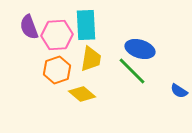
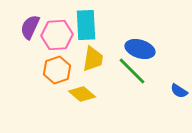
purple semicircle: moved 1 px right; rotated 45 degrees clockwise
yellow trapezoid: moved 2 px right
